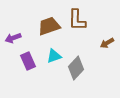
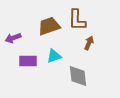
brown arrow: moved 18 px left; rotated 144 degrees clockwise
purple rectangle: rotated 66 degrees counterclockwise
gray diamond: moved 2 px right, 8 px down; rotated 50 degrees counterclockwise
